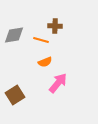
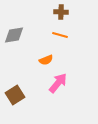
brown cross: moved 6 px right, 14 px up
orange line: moved 19 px right, 5 px up
orange semicircle: moved 1 px right, 2 px up
